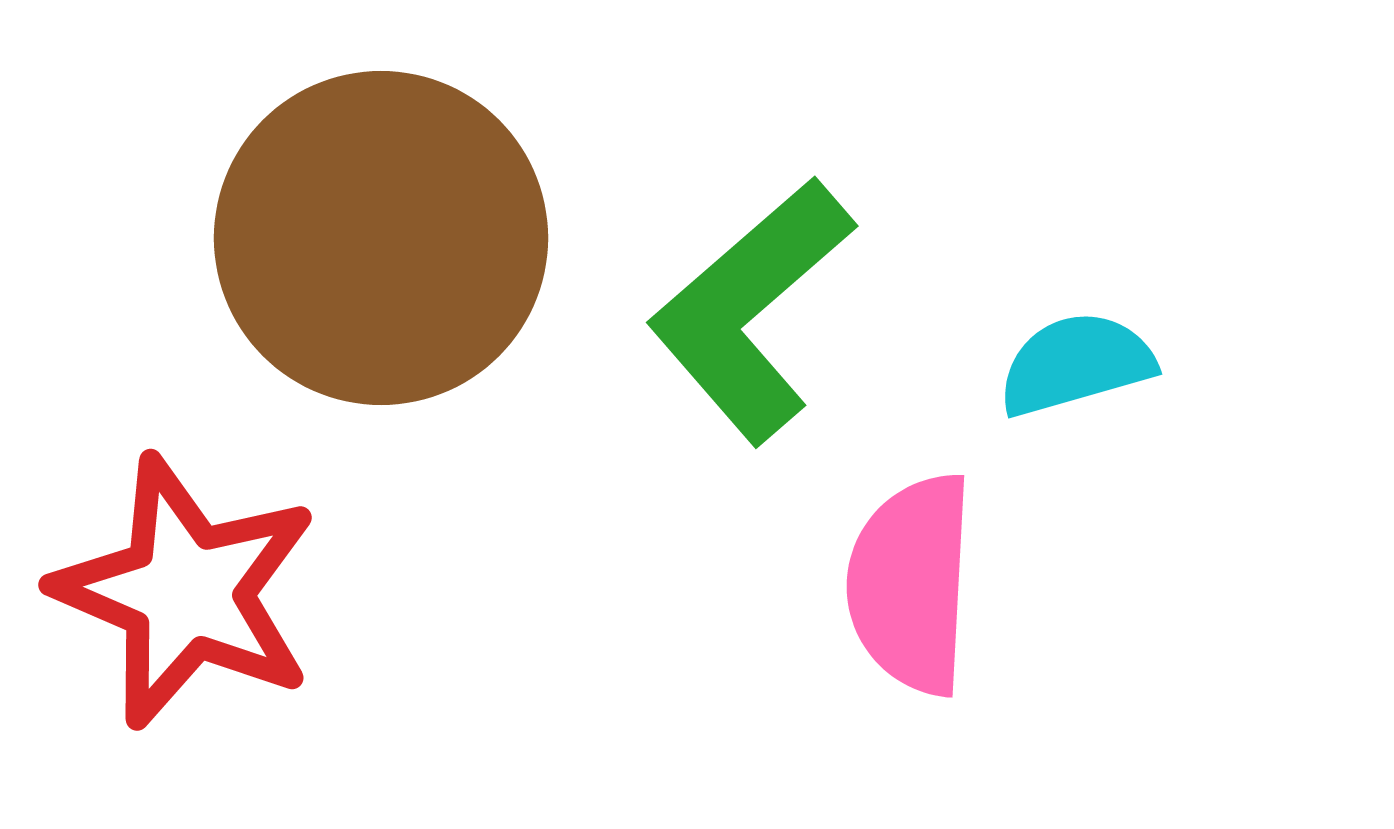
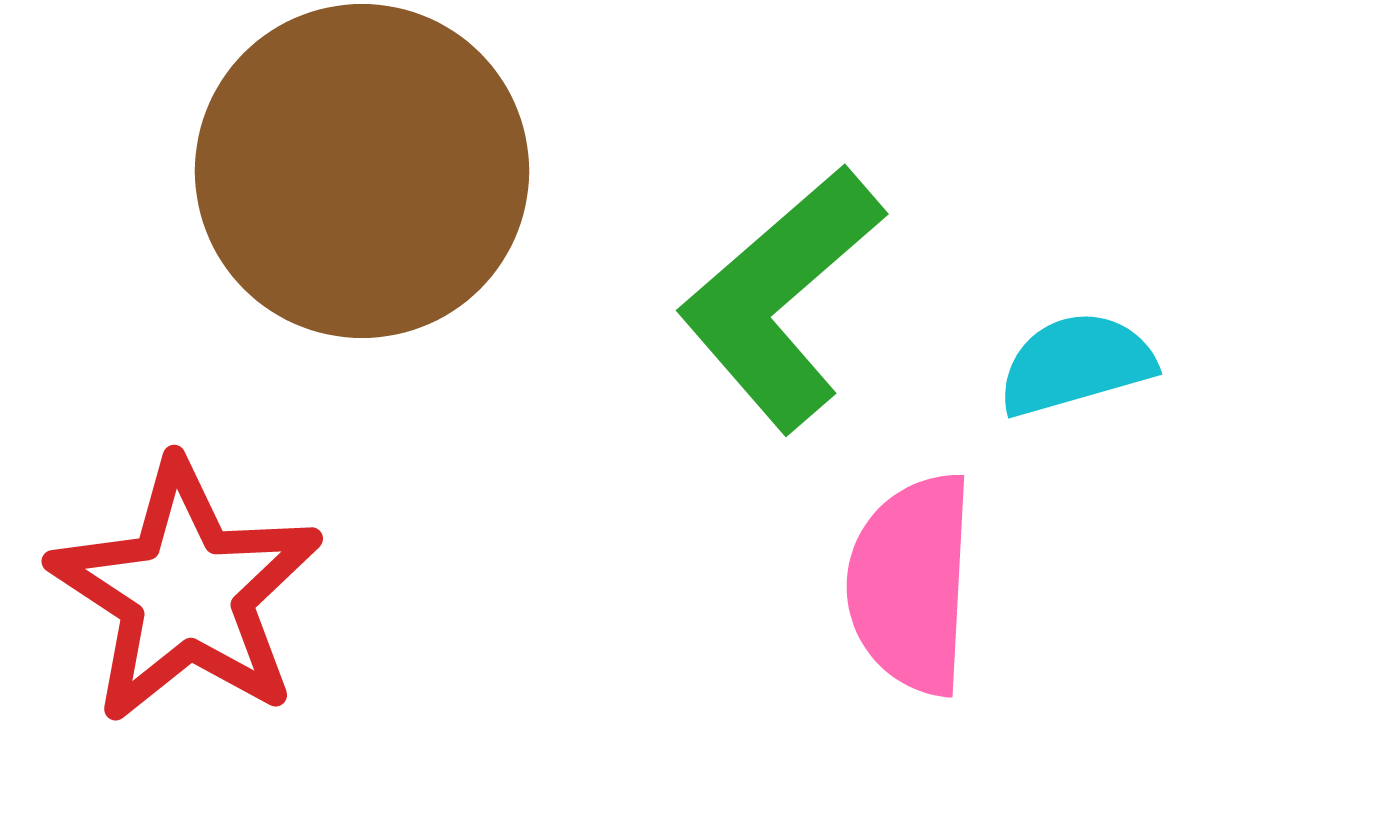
brown circle: moved 19 px left, 67 px up
green L-shape: moved 30 px right, 12 px up
red star: rotated 10 degrees clockwise
